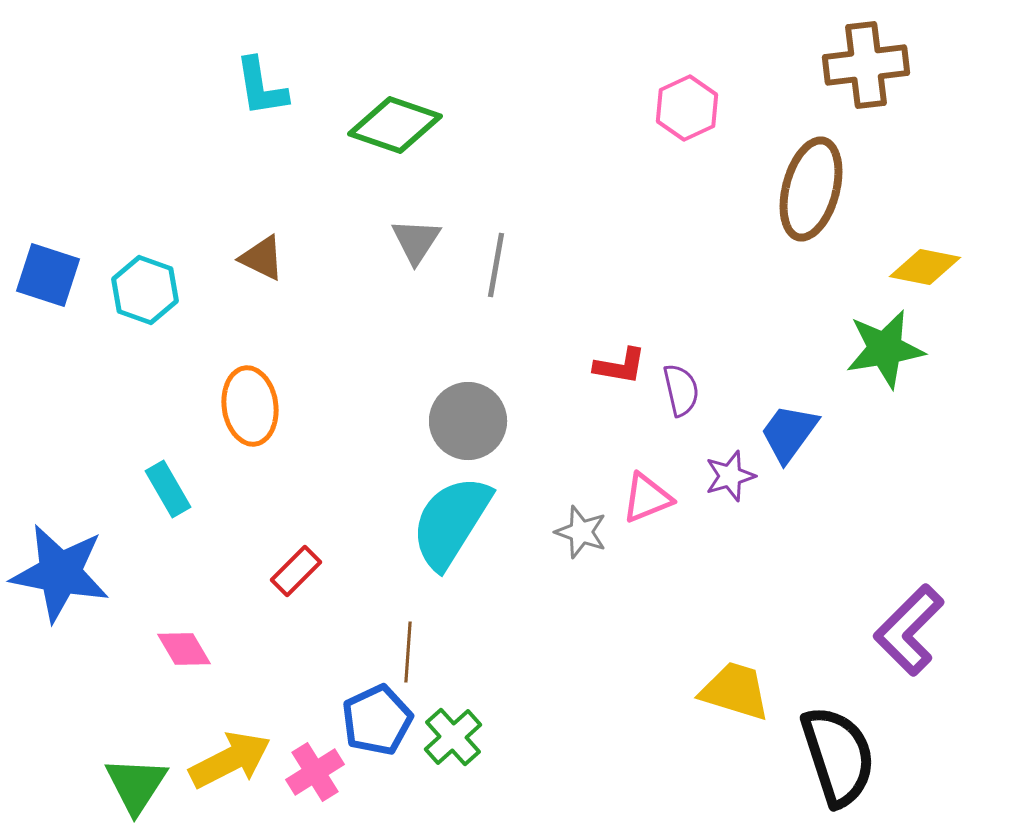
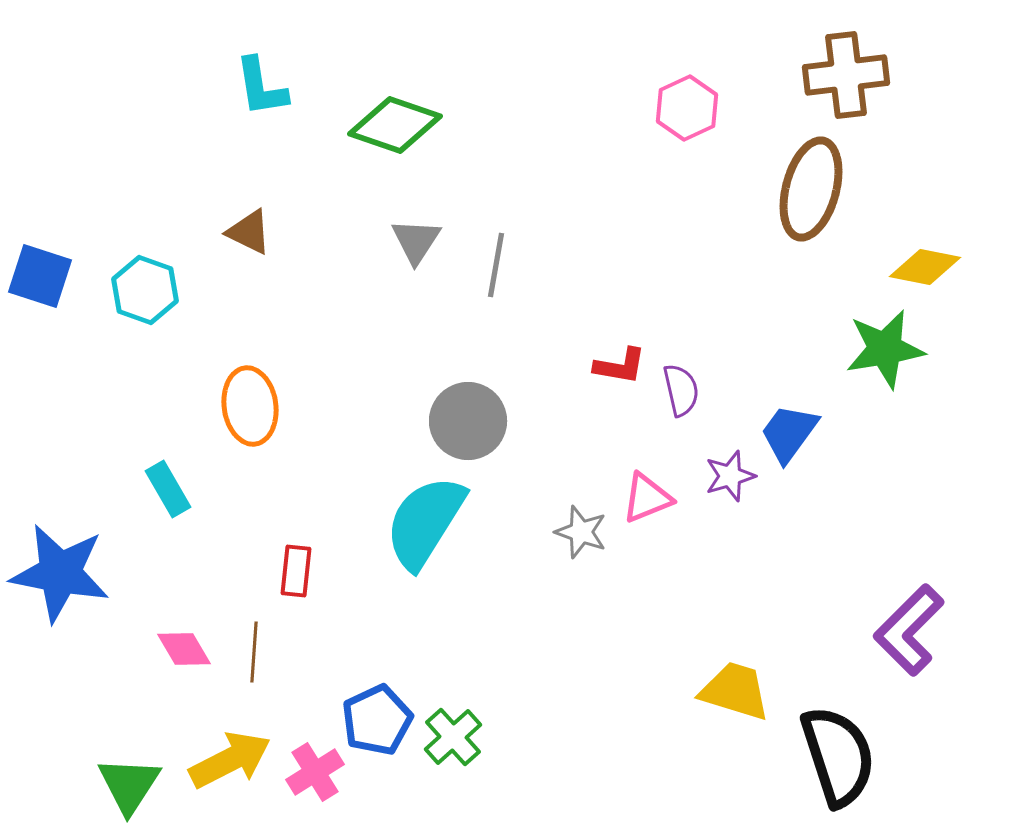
brown cross: moved 20 px left, 10 px down
brown triangle: moved 13 px left, 26 px up
blue square: moved 8 px left, 1 px down
cyan semicircle: moved 26 px left
red rectangle: rotated 39 degrees counterclockwise
brown line: moved 154 px left
green triangle: moved 7 px left
